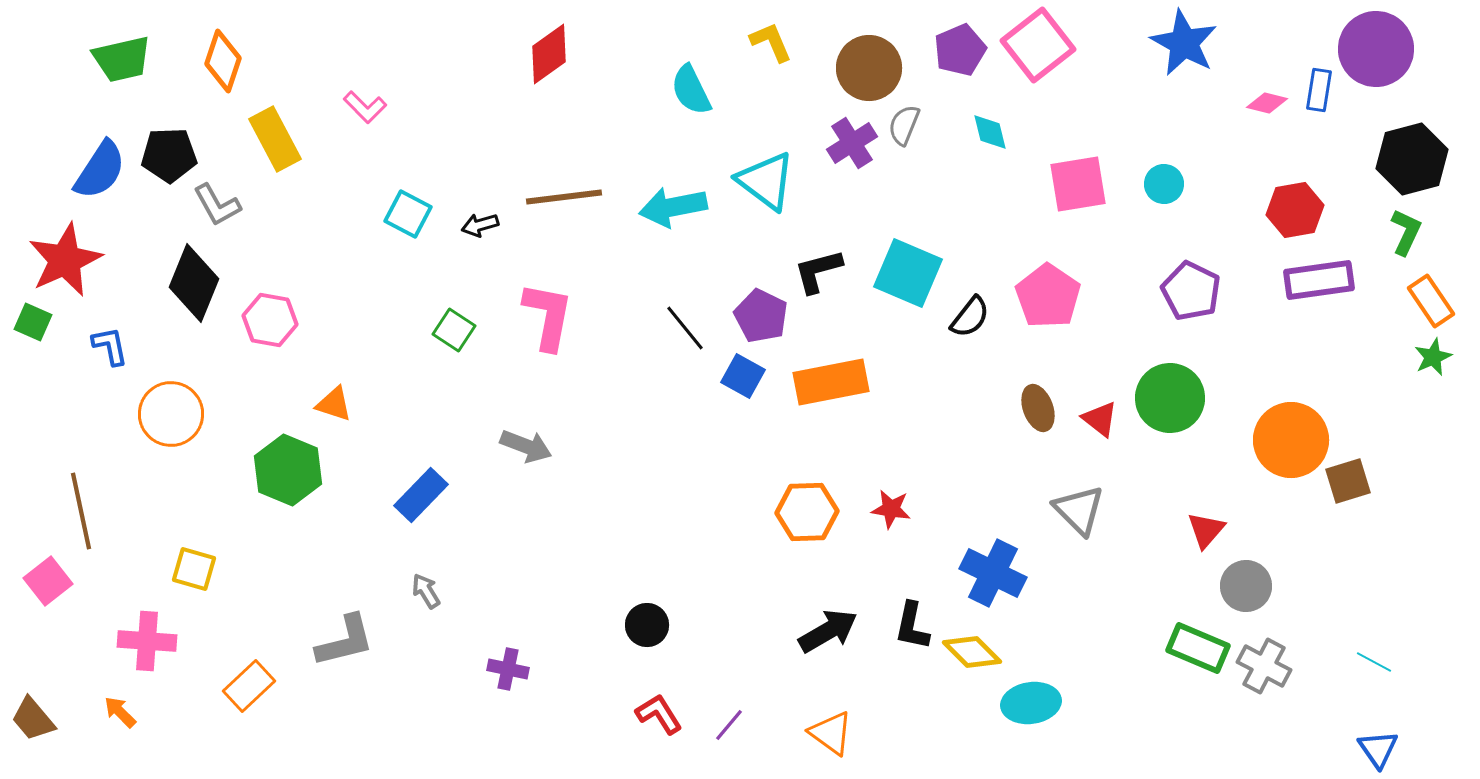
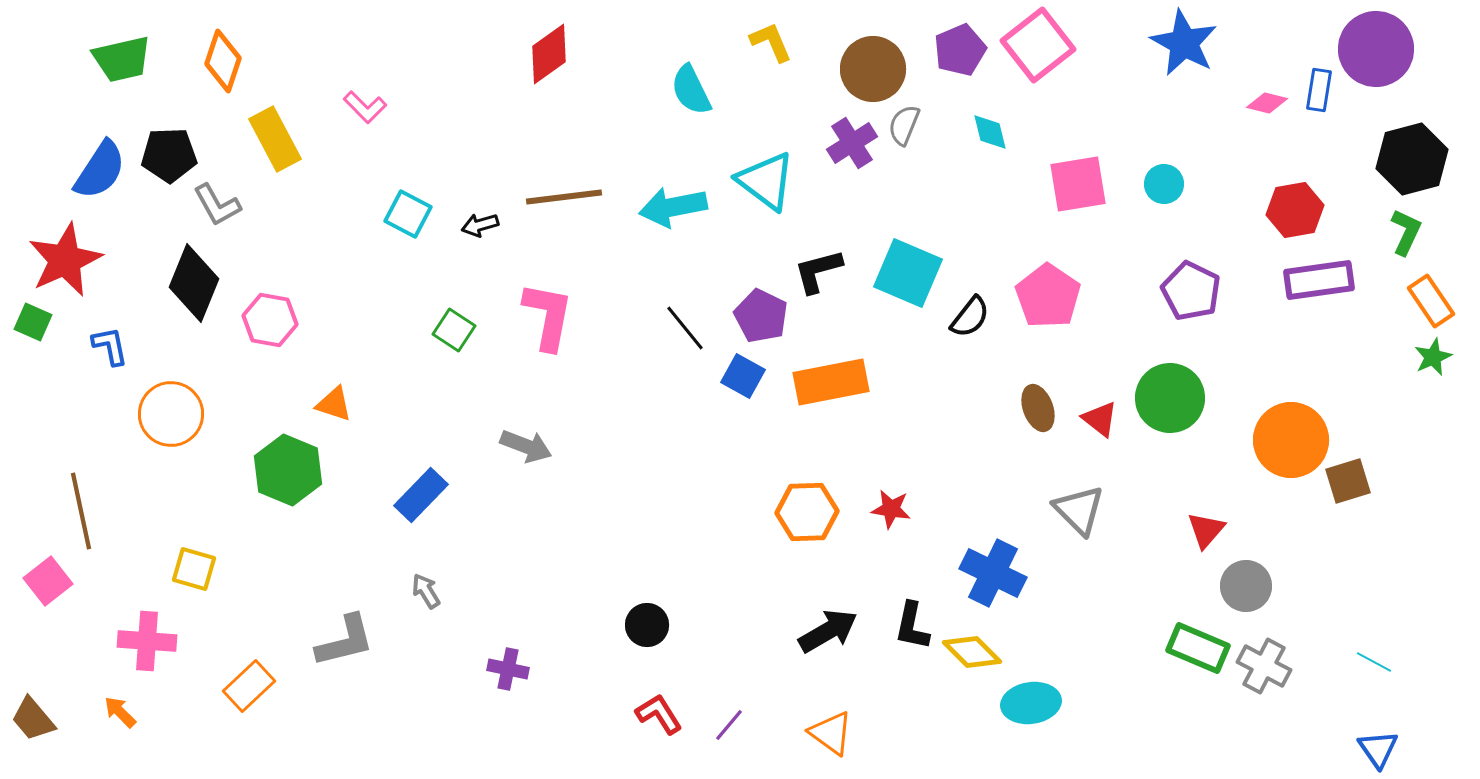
brown circle at (869, 68): moved 4 px right, 1 px down
